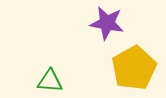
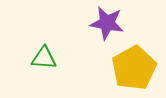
green triangle: moved 6 px left, 23 px up
